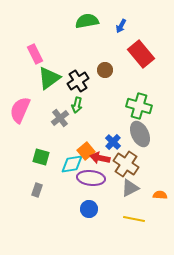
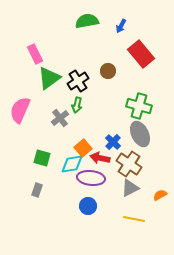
brown circle: moved 3 px right, 1 px down
orange square: moved 3 px left, 3 px up
green square: moved 1 px right, 1 px down
brown cross: moved 3 px right
orange semicircle: rotated 32 degrees counterclockwise
blue circle: moved 1 px left, 3 px up
